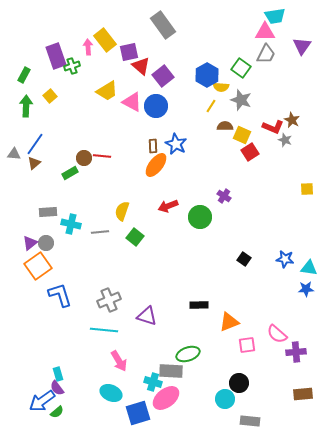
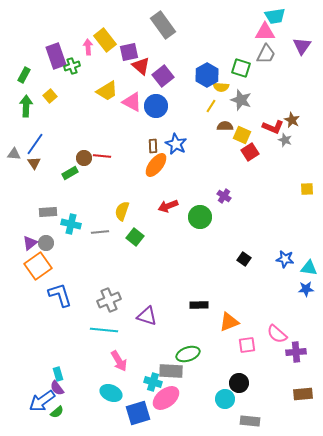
green square at (241, 68): rotated 18 degrees counterclockwise
brown triangle at (34, 163): rotated 24 degrees counterclockwise
